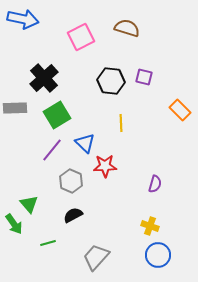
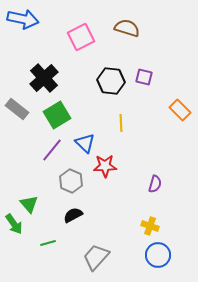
gray rectangle: moved 2 px right, 1 px down; rotated 40 degrees clockwise
